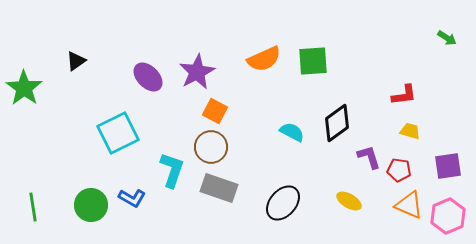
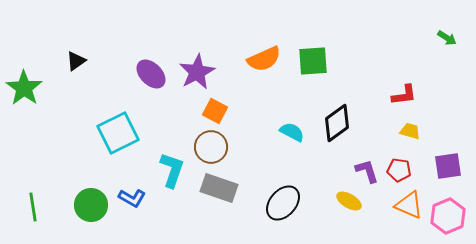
purple ellipse: moved 3 px right, 3 px up
purple L-shape: moved 2 px left, 14 px down
